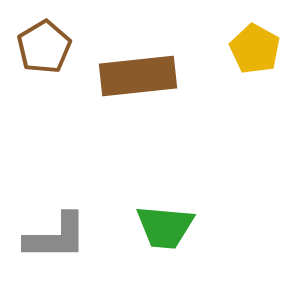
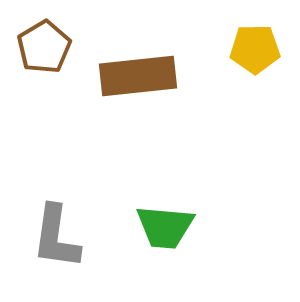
yellow pentagon: rotated 30 degrees counterclockwise
gray L-shape: rotated 98 degrees clockwise
